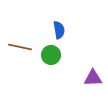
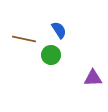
blue semicircle: rotated 24 degrees counterclockwise
brown line: moved 4 px right, 8 px up
